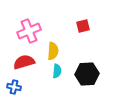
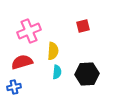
red semicircle: moved 2 px left
cyan semicircle: moved 1 px down
blue cross: rotated 24 degrees counterclockwise
